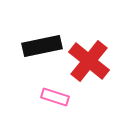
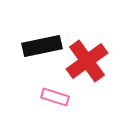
red cross: moved 2 px left; rotated 15 degrees clockwise
